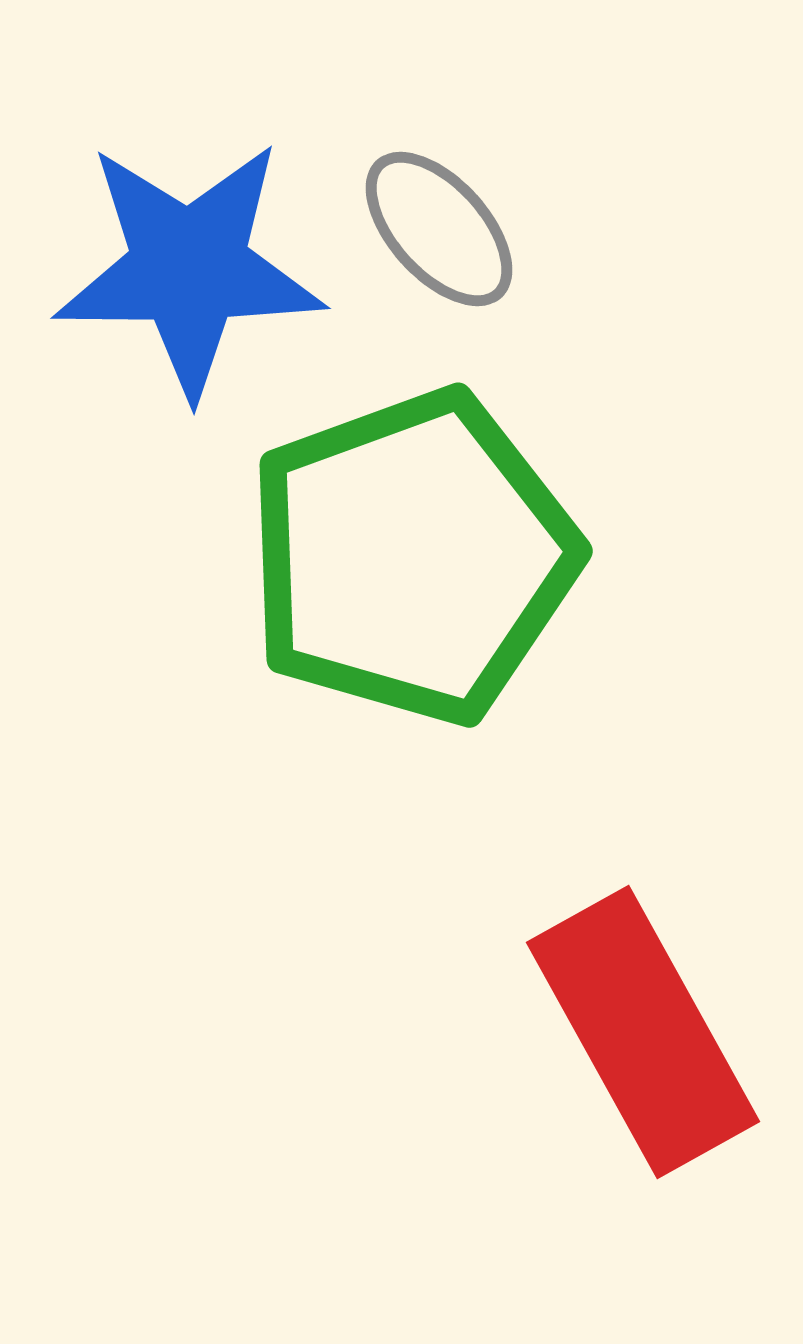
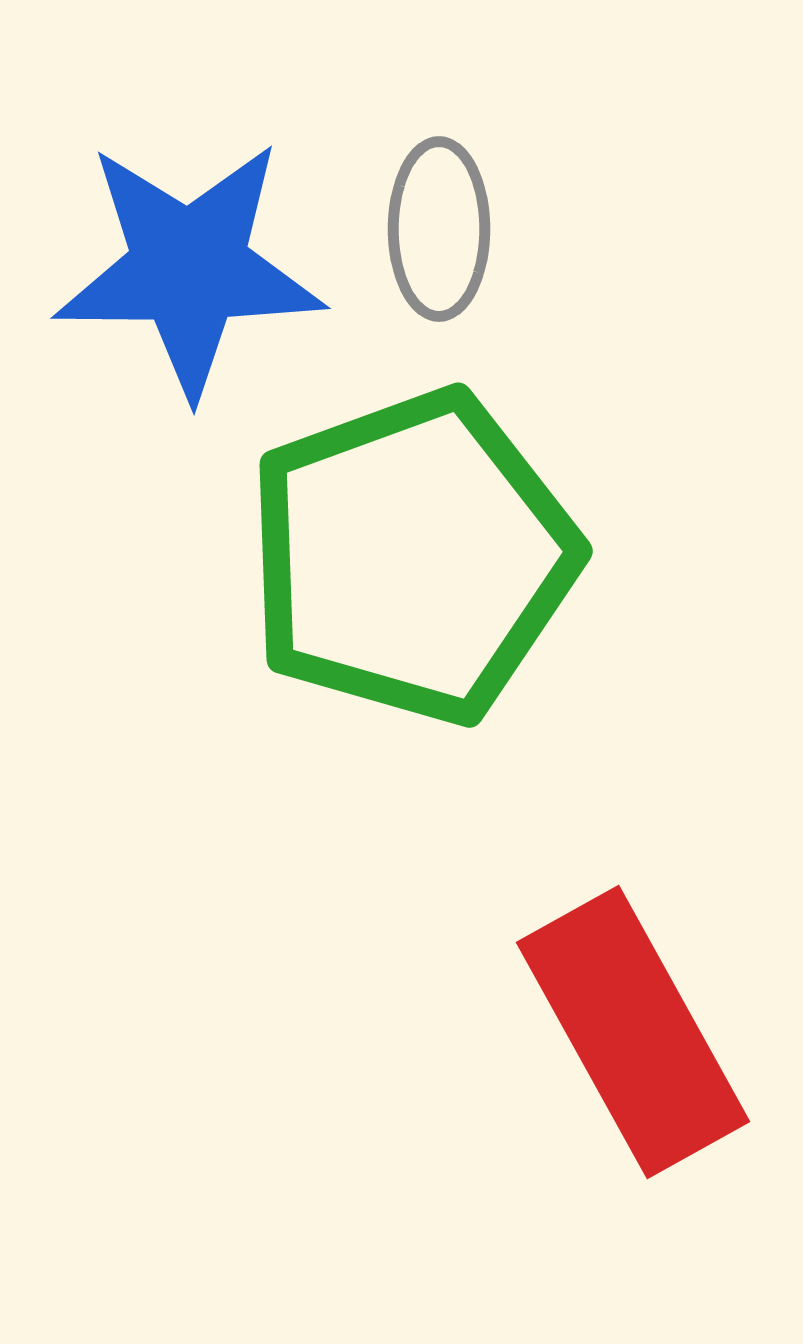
gray ellipse: rotated 42 degrees clockwise
red rectangle: moved 10 px left
